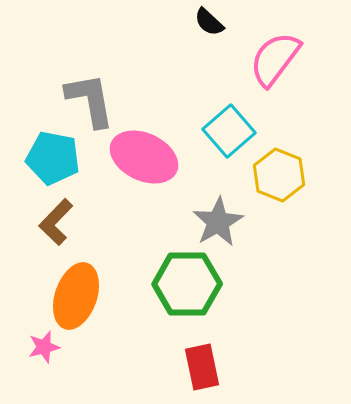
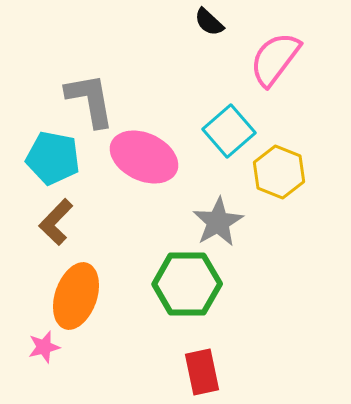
yellow hexagon: moved 3 px up
red rectangle: moved 5 px down
